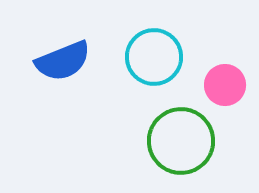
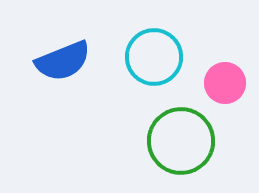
pink circle: moved 2 px up
